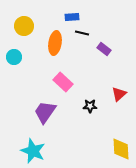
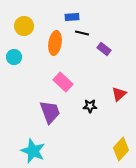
purple trapezoid: moved 5 px right; rotated 125 degrees clockwise
yellow diamond: rotated 45 degrees clockwise
